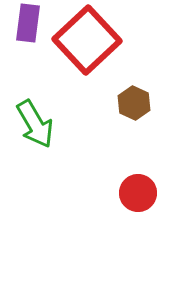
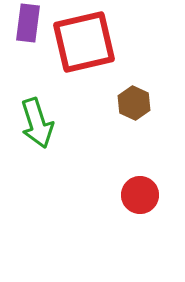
red square: moved 3 px left, 2 px down; rotated 30 degrees clockwise
green arrow: moved 2 px right, 1 px up; rotated 12 degrees clockwise
red circle: moved 2 px right, 2 px down
